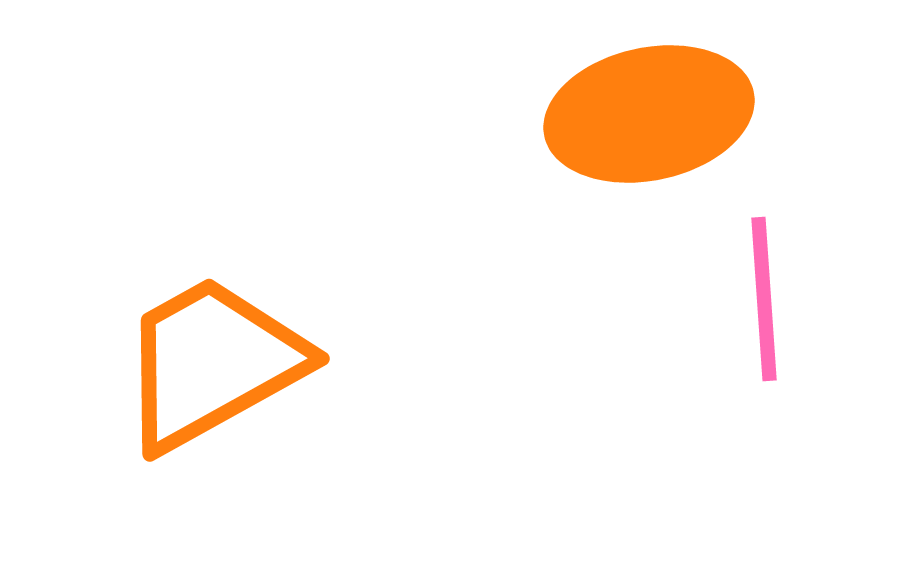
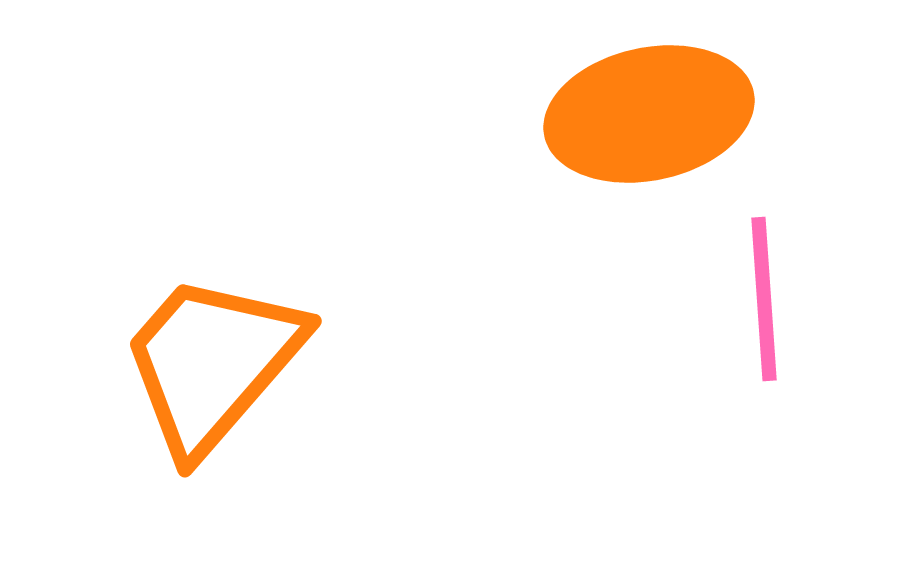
orange trapezoid: rotated 20 degrees counterclockwise
